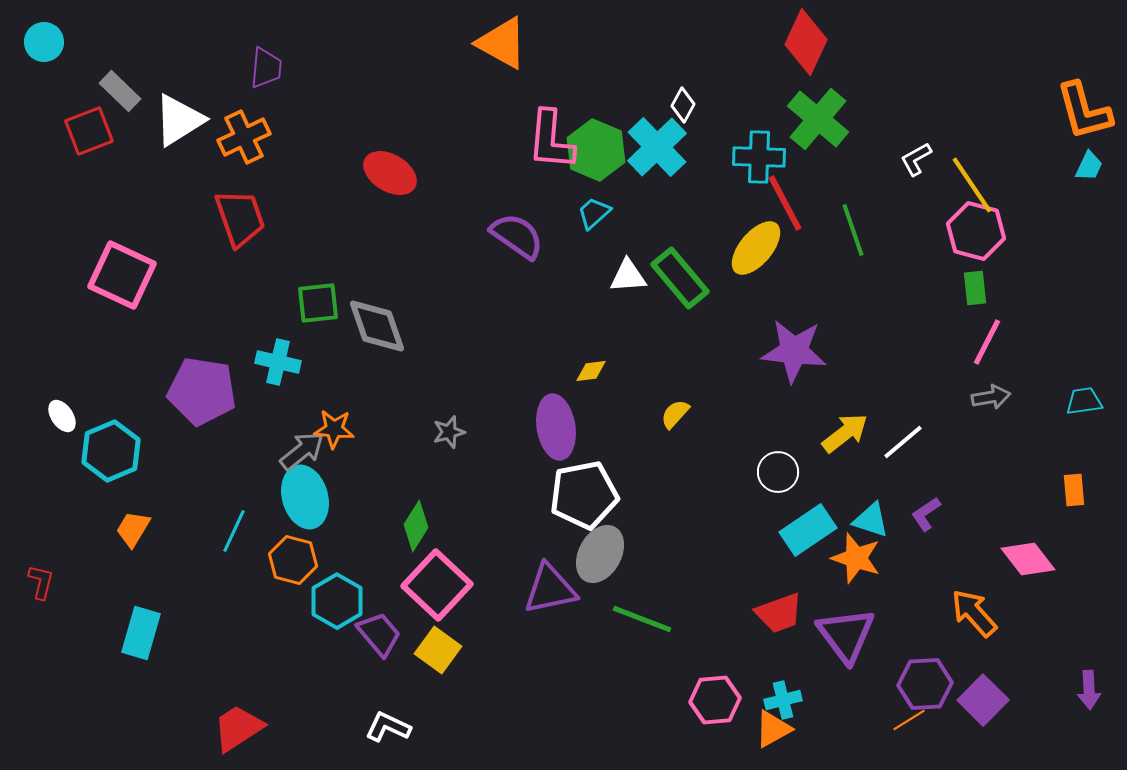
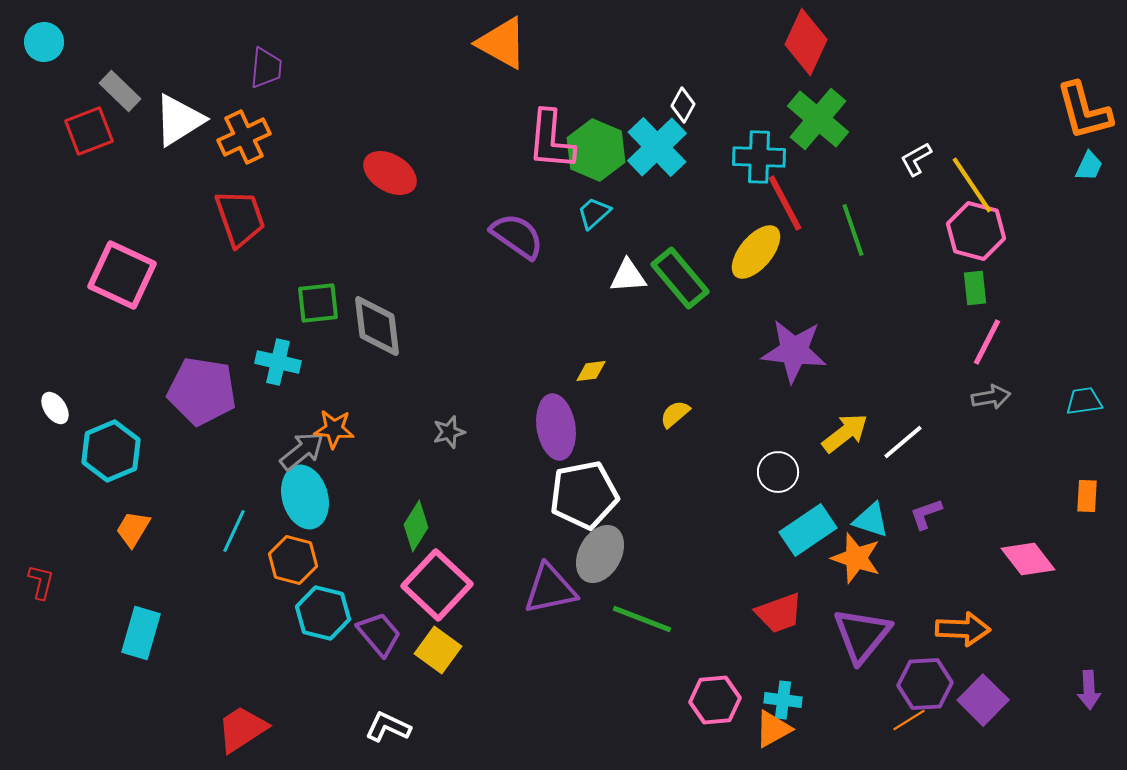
yellow ellipse at (756, 248): moved 4 px down
gray diamond at (377, 326): rotated 12 degrees clockwise
yellow semicircle at (675, 414): rotated 8 degrees clockwise
white ellipse at (62, 416): moved 7 px left, 8 px up
orange rectangle at (1074, 490): moved 13 px right, 6 px down; rotated 8 degrees clockwise
purple L-shape at (926, 514): rotated 15 degrees clockwise
cyan hexagon at (337, 601): moved 14 px left, 12 px down; rotated 16 degrees counterclockwise
orange arrow at (974, 613): moved 11 px left, 16 px down; rotated 134 degrees clockwise
purple triangle at (846, 635): moved 16 px right; rotated 16 degrees clockwise
cyan cross at (783, 700): rotated 21 degrees clockwise
red trapezoid at (238, 728): moved 4 px right, 1 px down
